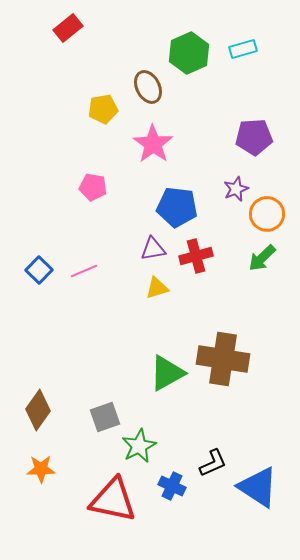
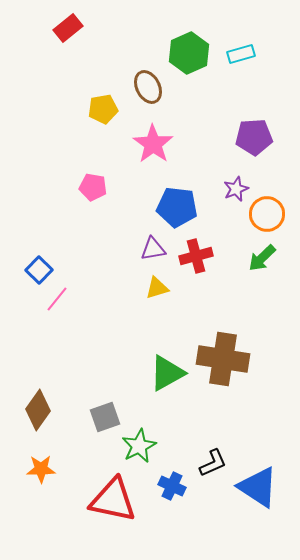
cyan rectangle: moved 2 px left, 5 px down
pink line: moved 27 px left, 28 px down; rotated 28 degrees counterclockwise
